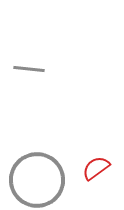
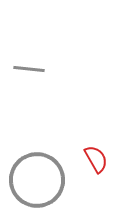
red semicircle: moved 9 px up; rotated 96 degrees clockwise
